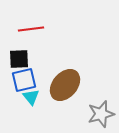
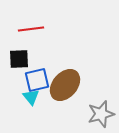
blue square: moved 13 px right
